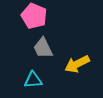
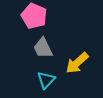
yellow arrow: moved 1 px up; rotated 15 degrees counterclockwise
cyan triangle: moved 13 px right; rotated 42 degrees counterclockwise
